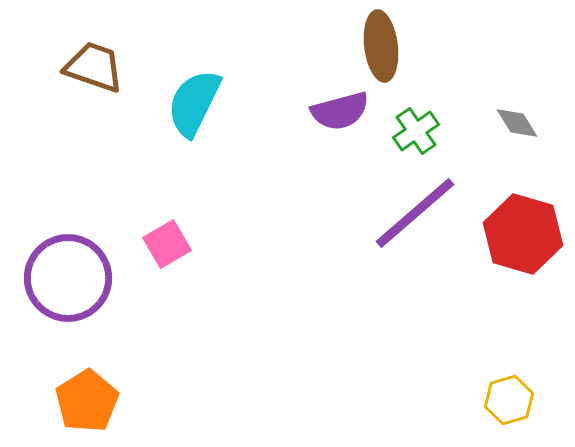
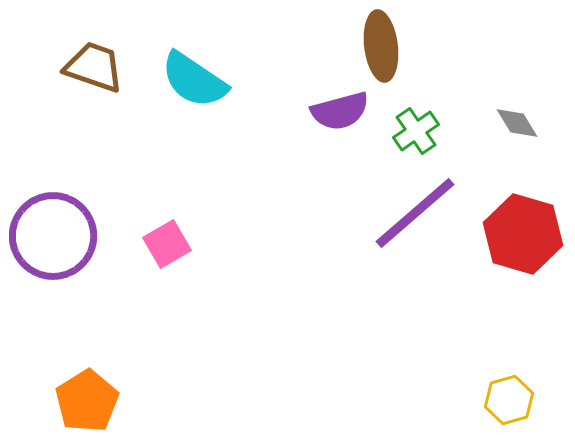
cyan semicircle: moved 23 px up; rotated 82 degrees counterclockwise
purple circle: moved 15 px left, 42 px up
